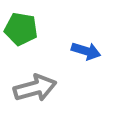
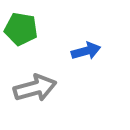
blue arrow: rotated 32 degrees counterclockwise
